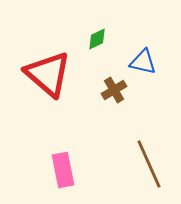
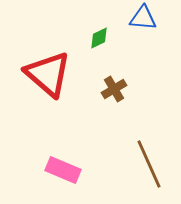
green diamond: moved 2 px right, 1 px up
blue triangle: moved 44 px up; rotated 8 degrees counterclockwise
brown cross: moved 1 px up
pink rectangle: rotated 56 degrees counterclockwise
